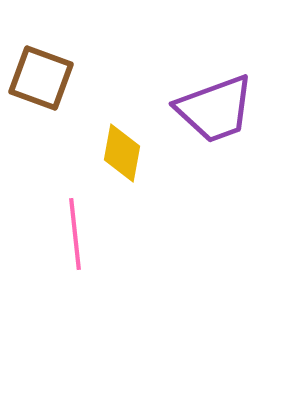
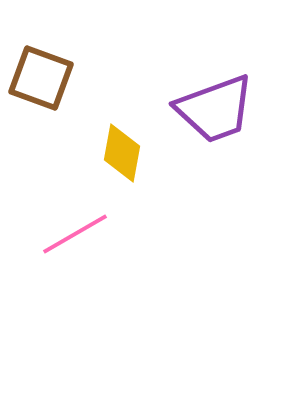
pink line: rotated 66 degrees clockwise
